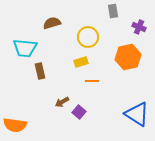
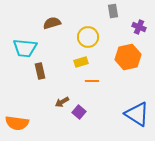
orange semicircle: moved 2 px right, 2 px up
